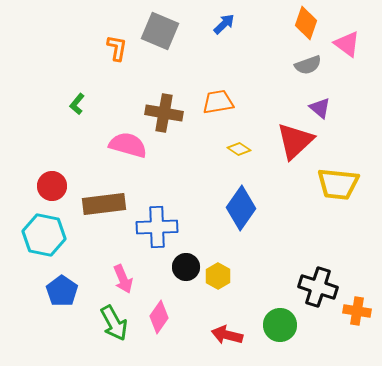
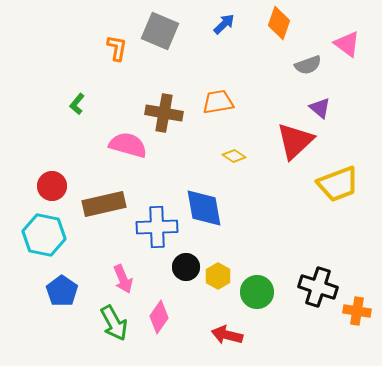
orange diamond: moved 27 px left
yellow diamond: moved 5 px left, 7 px down
yellow trapezoid: rotated 27 degrees counterclockwise
brown rectangle: rotated 6 degrees counterclockwise
blue diamond: moved 37 px left; rotated 45 degrees counterclockwise
green circle: moved 23 px left, 33 px up
